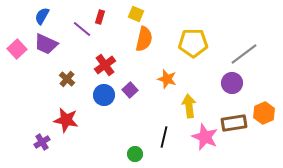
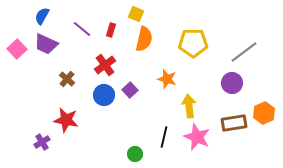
red rectangle: moved 11 px right, 13 px down
gray line: moved 2 px up
pink star: moved 8 px left
